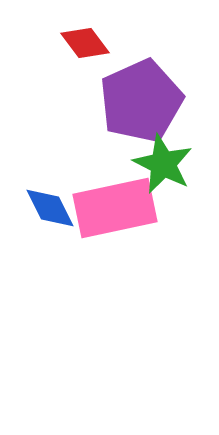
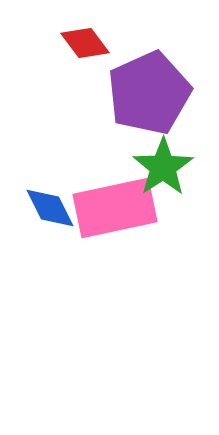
purple pentagon: moved 8 px right, 8 px up
green star: moved 3 px down; rotated 12 degrees clockwise
